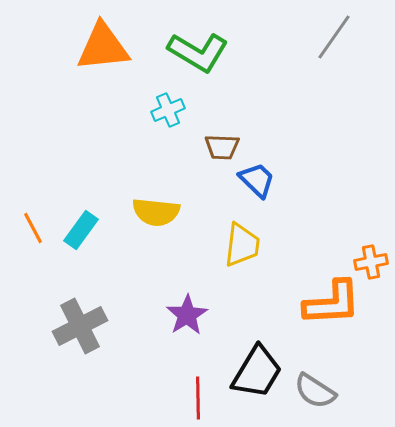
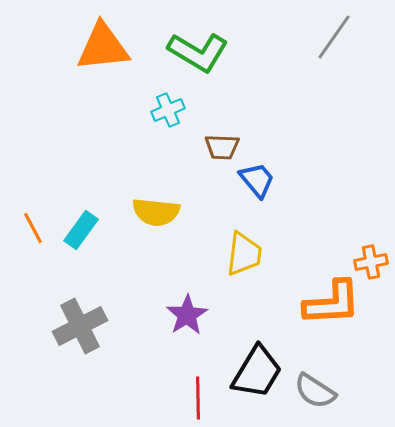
blue trapezoid: rotated 6 degrees clockwise
yellow trapezoid: moved 2 px right, 9 px down
